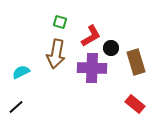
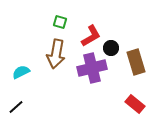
purple cross: rotated 16 degrees counterclockwise
